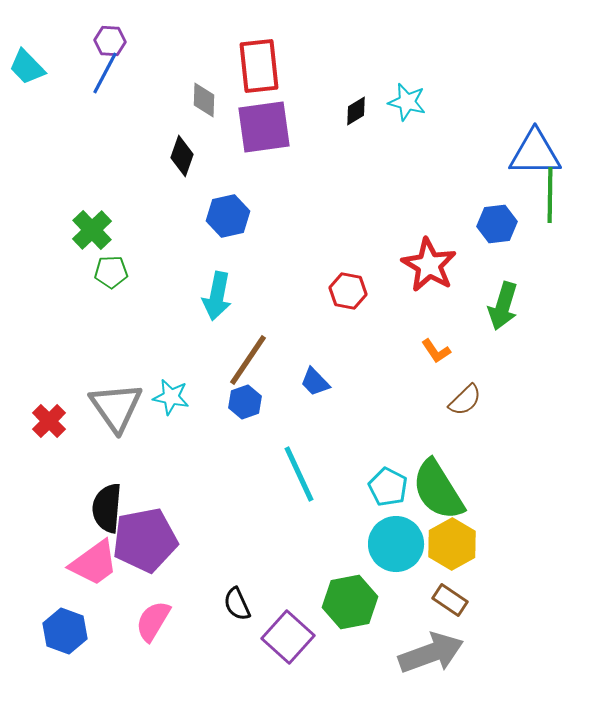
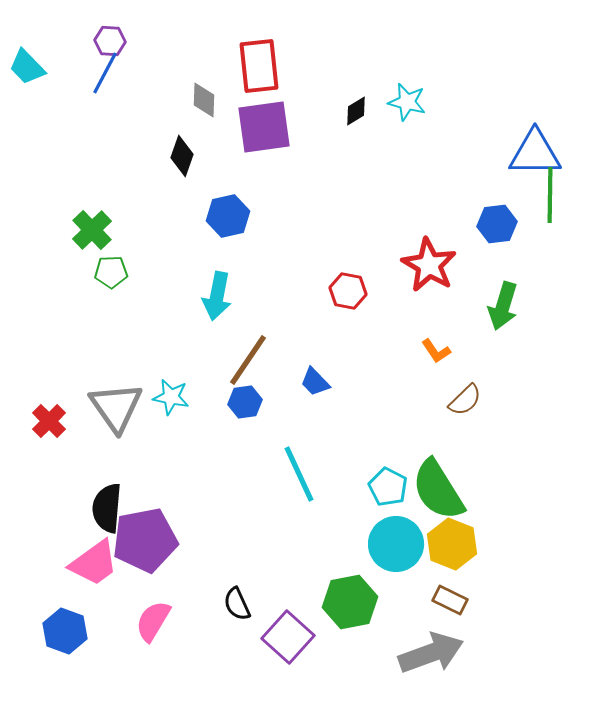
blue hexagon at (245, 402): rotated 12 degrees clockwise
yellow hexagon at (452, 544): rotated 9 degrees counterclockwise
brown rectangle at (450, 600): rotated 8 degrees counterclockwise
